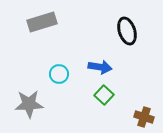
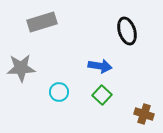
blue arrow: moved 1 px up
cyan circle: moved 18 px down
green square: moved 2 px left
gray star: moved 8 px left, 36 px up
brown cross: moved 3 px up
